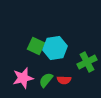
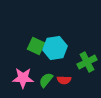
pink star: rotated 15 degrees clockwise
